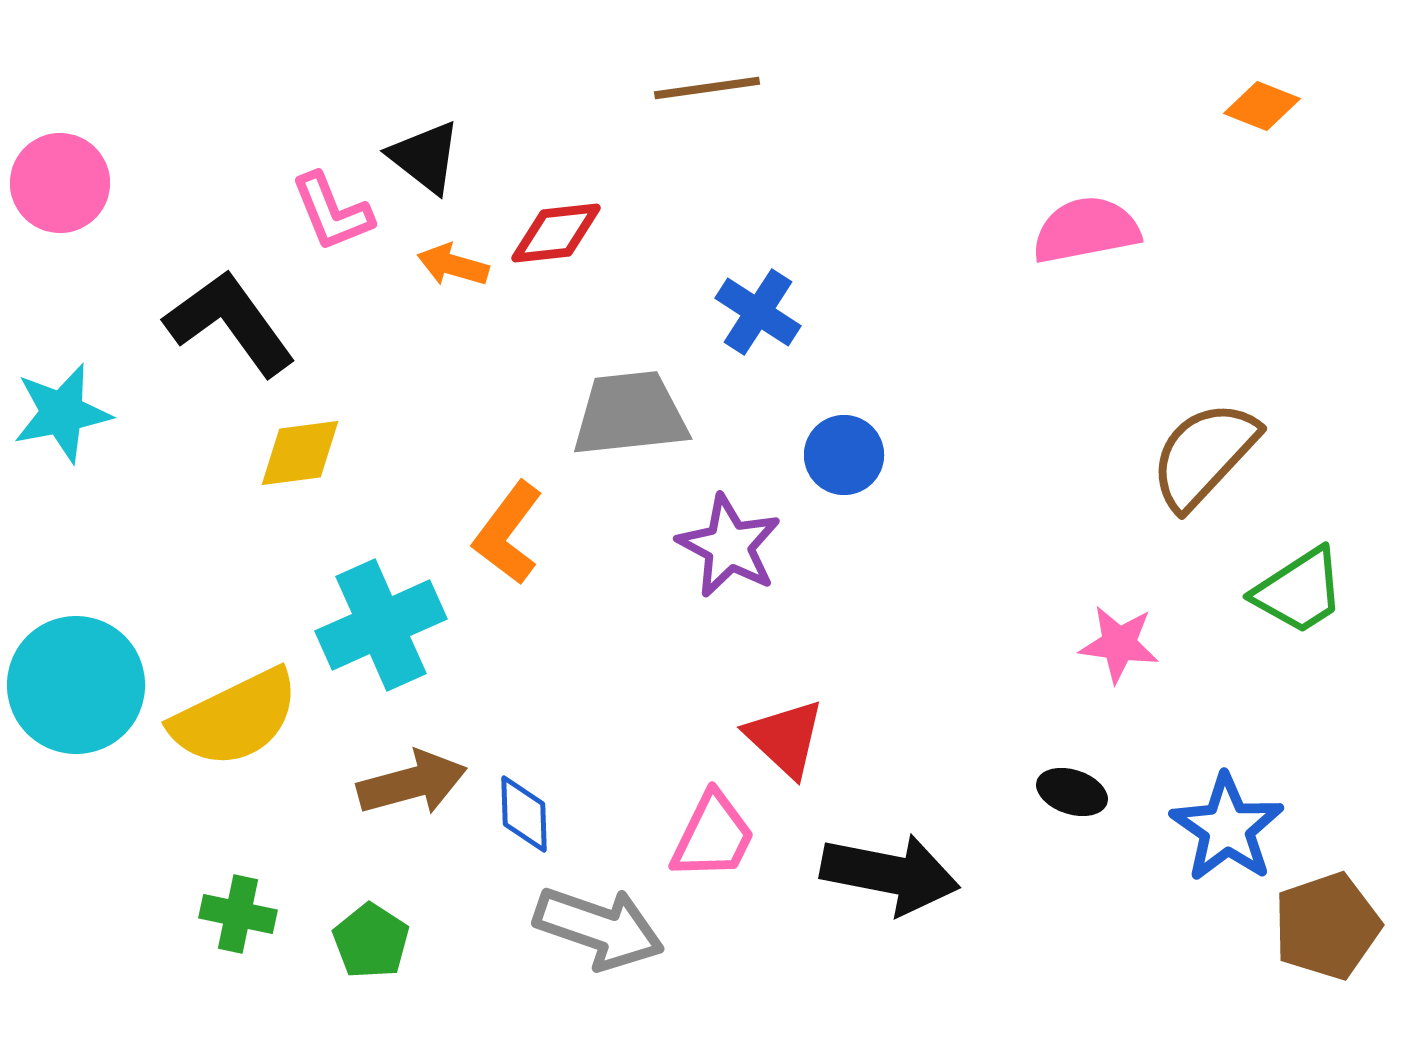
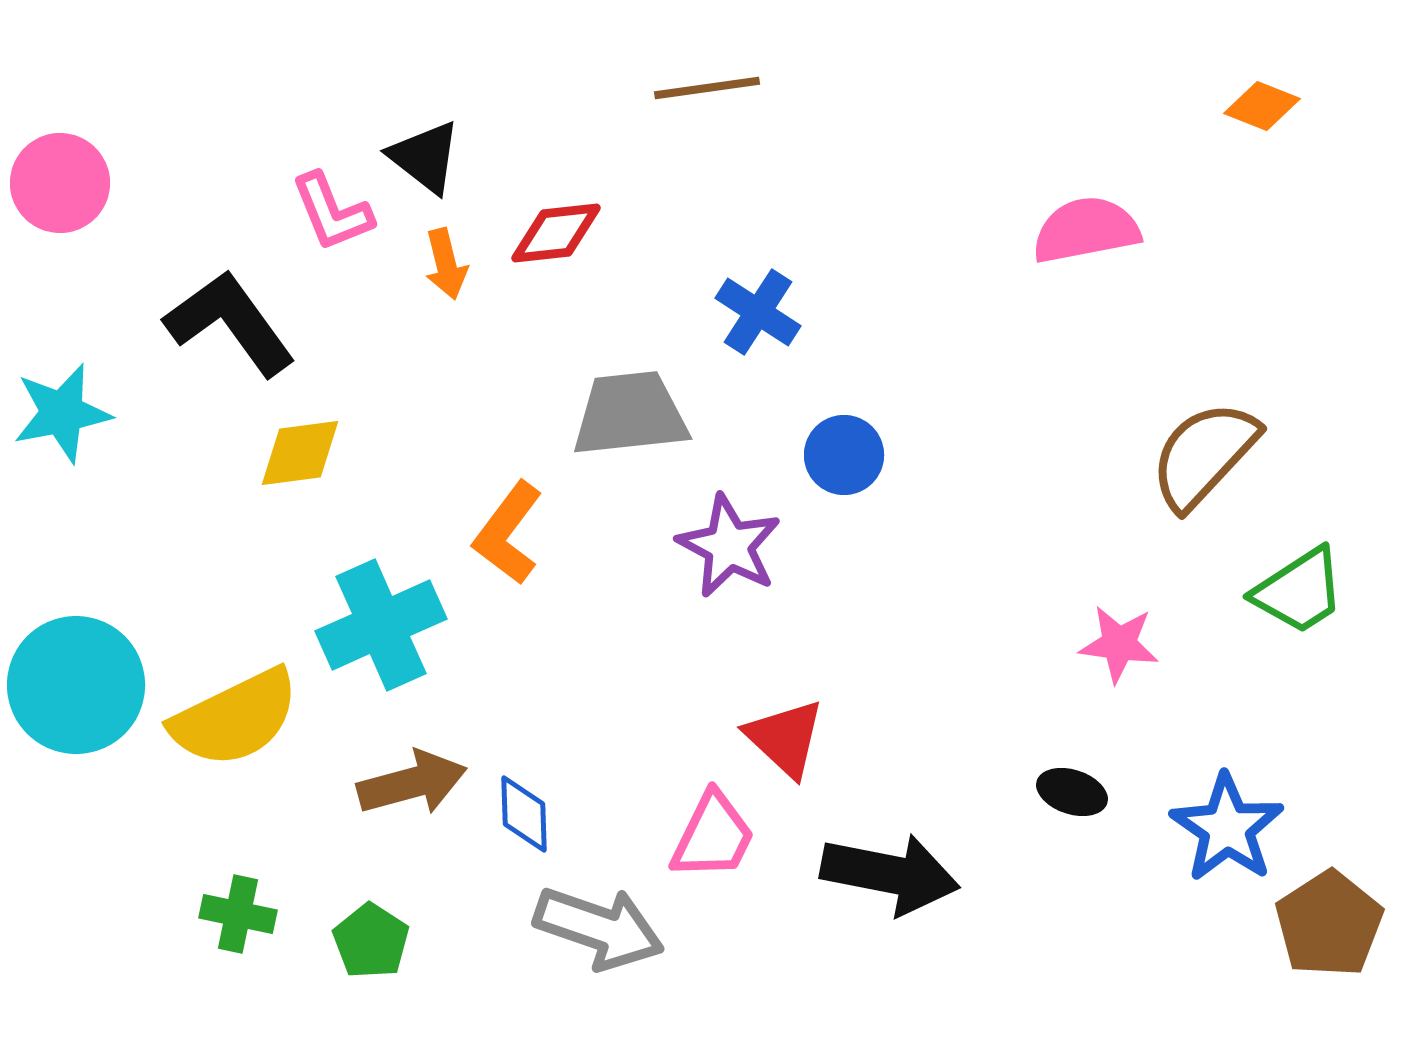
orange arrow: moved 7 px left, 1 px up; rotated 120 degrees counterclockwise
brown pentagon: moved 2 px right, 2 px up; rotated 14 degrees counterclockwise
